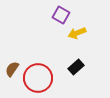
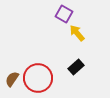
purple square: moved 3 px right, 1 px up
yellow arrow: rotated 72 degrees clockwise
brown semicircle: moved 10 px down
